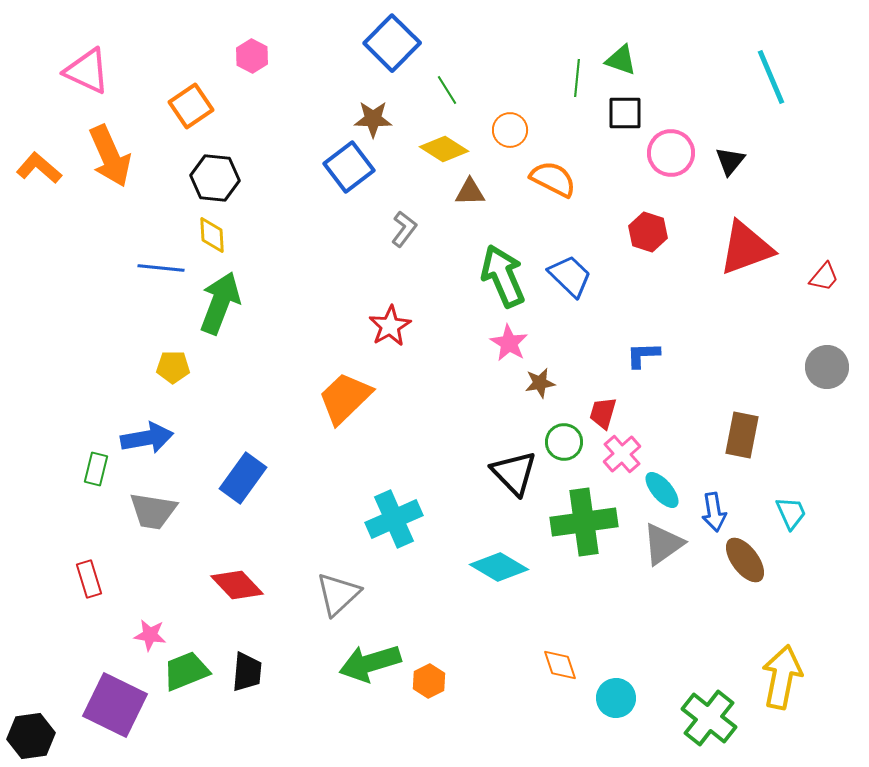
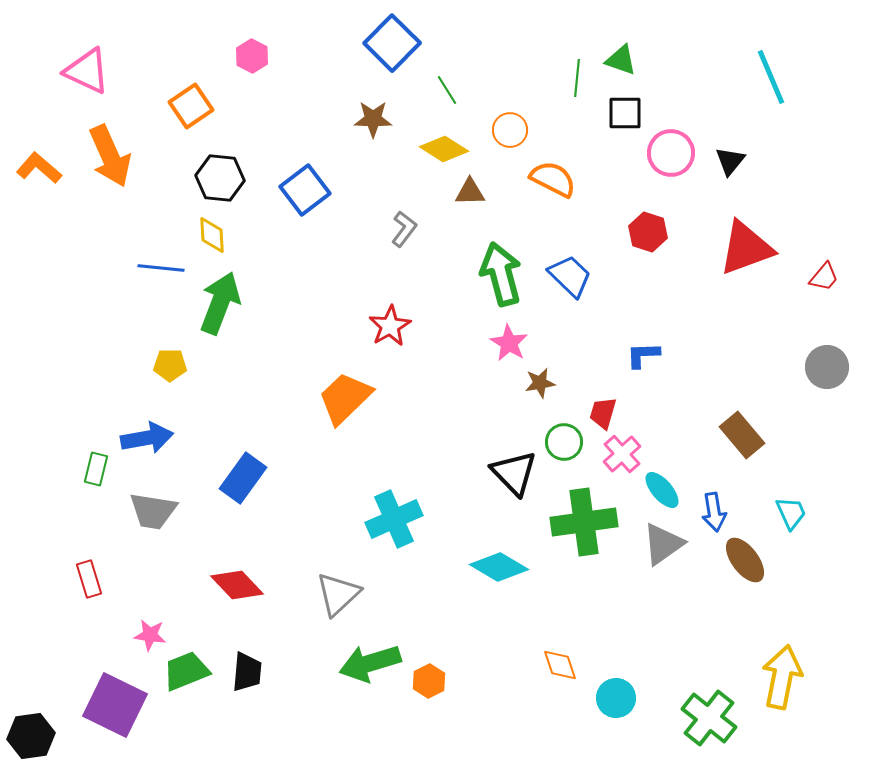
blue square at (349, 167): moved 44 px left, 23 px down
black hexagon at (215, 178): moved 5 px right
green arrow at (503, 276): moved 2 px left, 2 px up; rotated 8 degrees clockwise
yellow pentagon at (173, 367): moved 3 px left, 2 px up
brown rectangle at (742, 435): rotated 51 degrees counterclockwise
